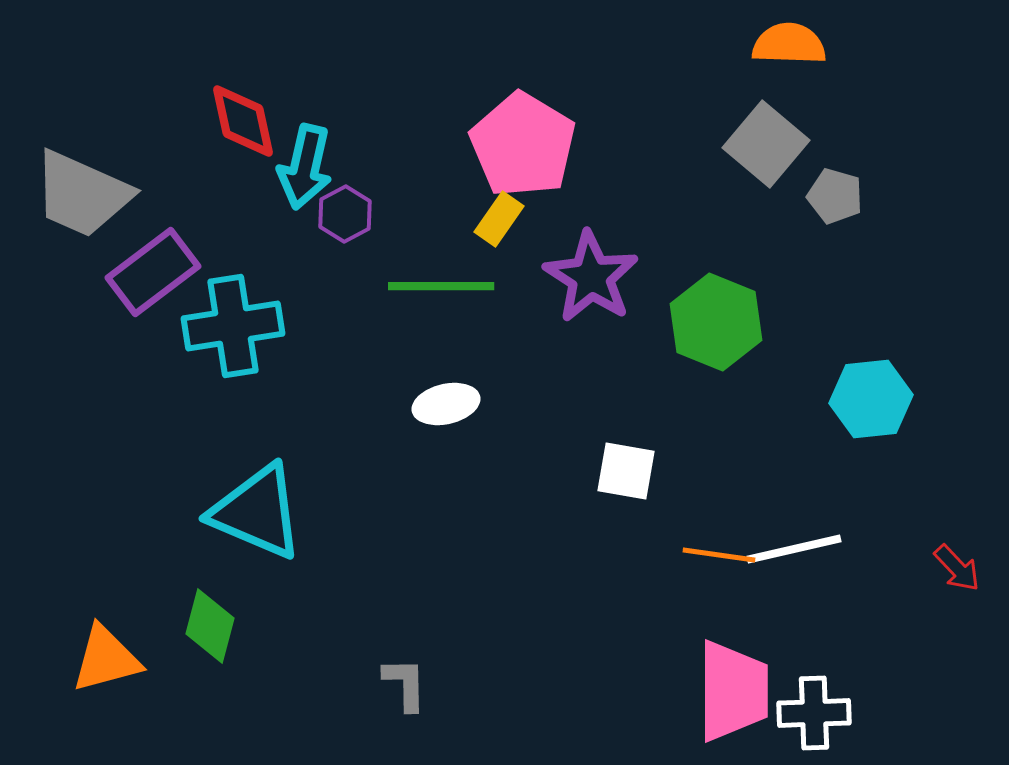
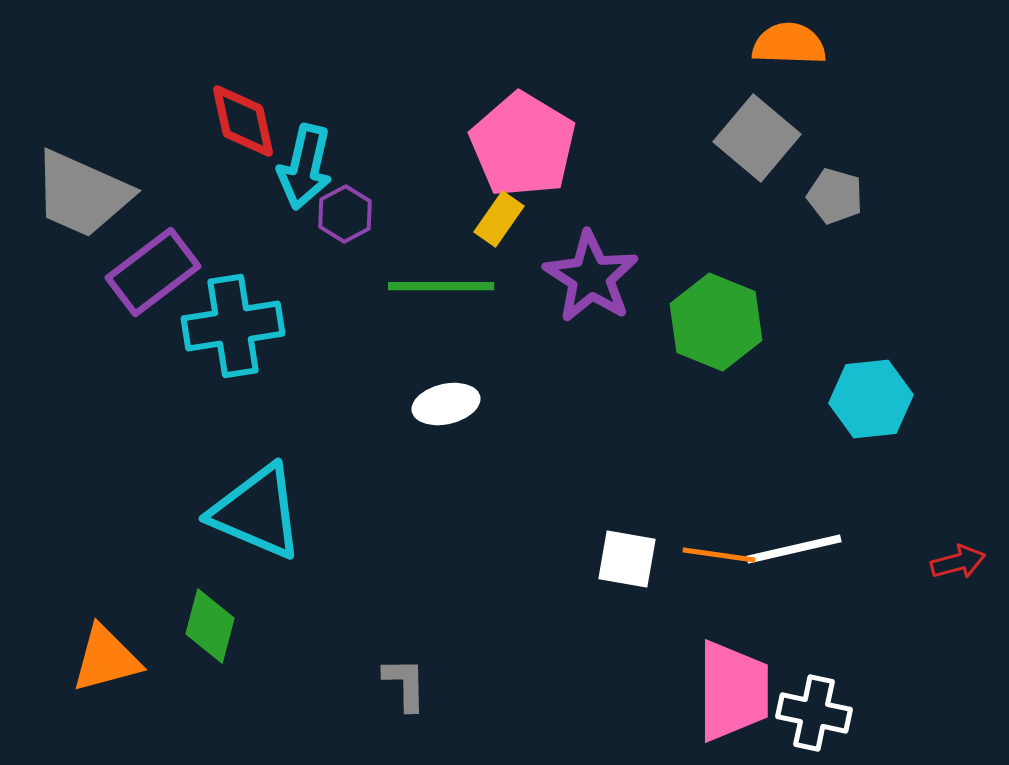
gray square: moved 9 px left, 6 px up
white square: moved 1 px right, 88 px down
red arrow: moved 1 px right, 6 px up; rotated 62 degrees counterclockwise
white cross: rotated 14 degrees clockwise
